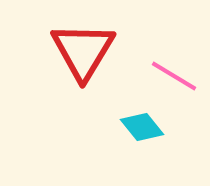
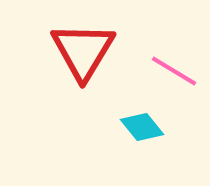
pink line: moved 5 px up
